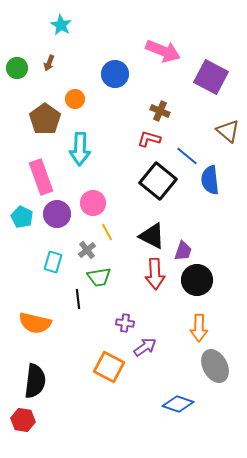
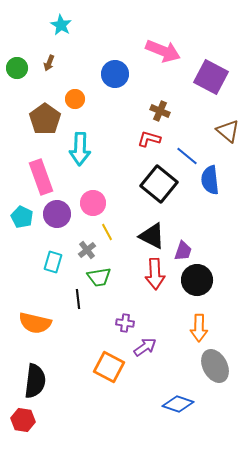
black square: moved 1 px right, 3 px down
